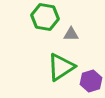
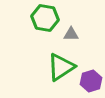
green hexagon: moved 1 px down
